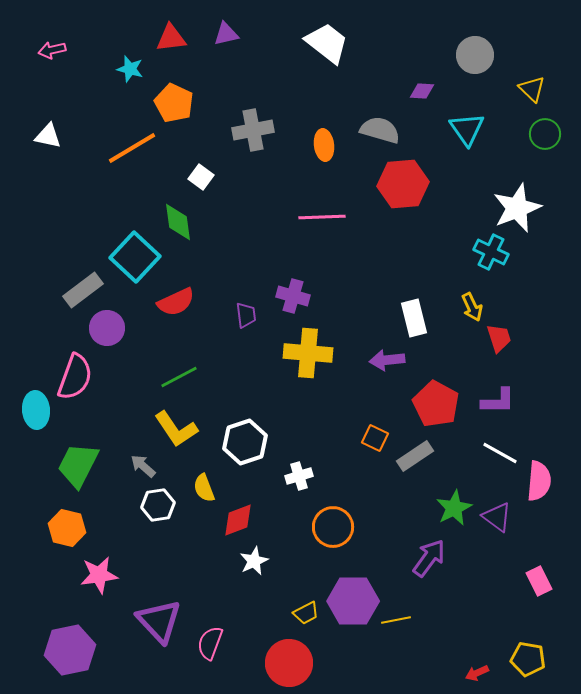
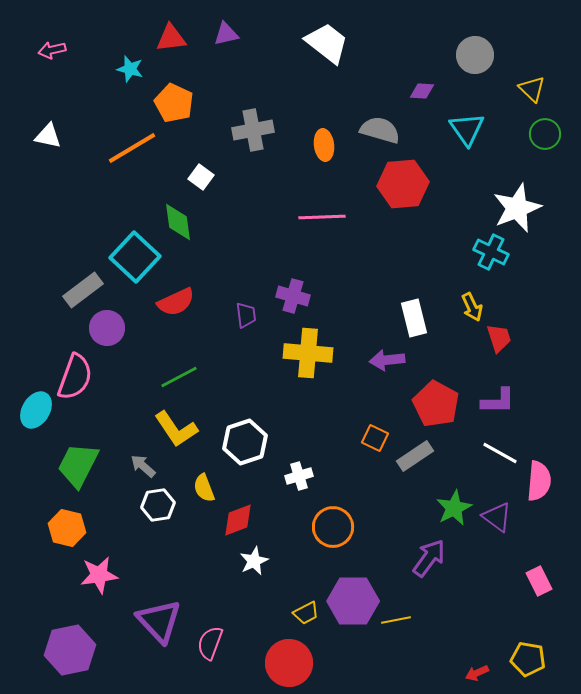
cyan ellipse at (36, 410): rotated 36 degrees clockwise
